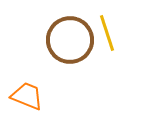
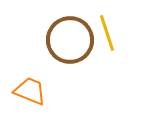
orange trapezoid: moved 3 px right, 5 px up
